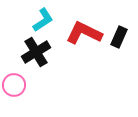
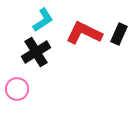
black rectangle: moved 3 px up
pink circle: moved 3 px right, 4 px down
